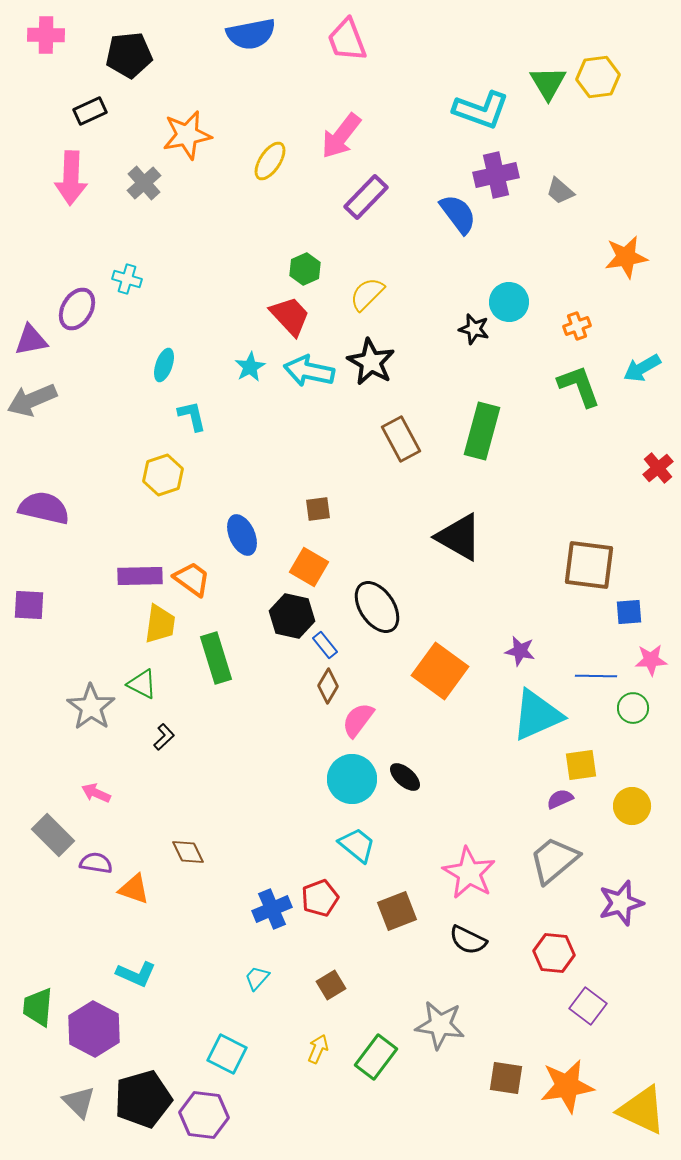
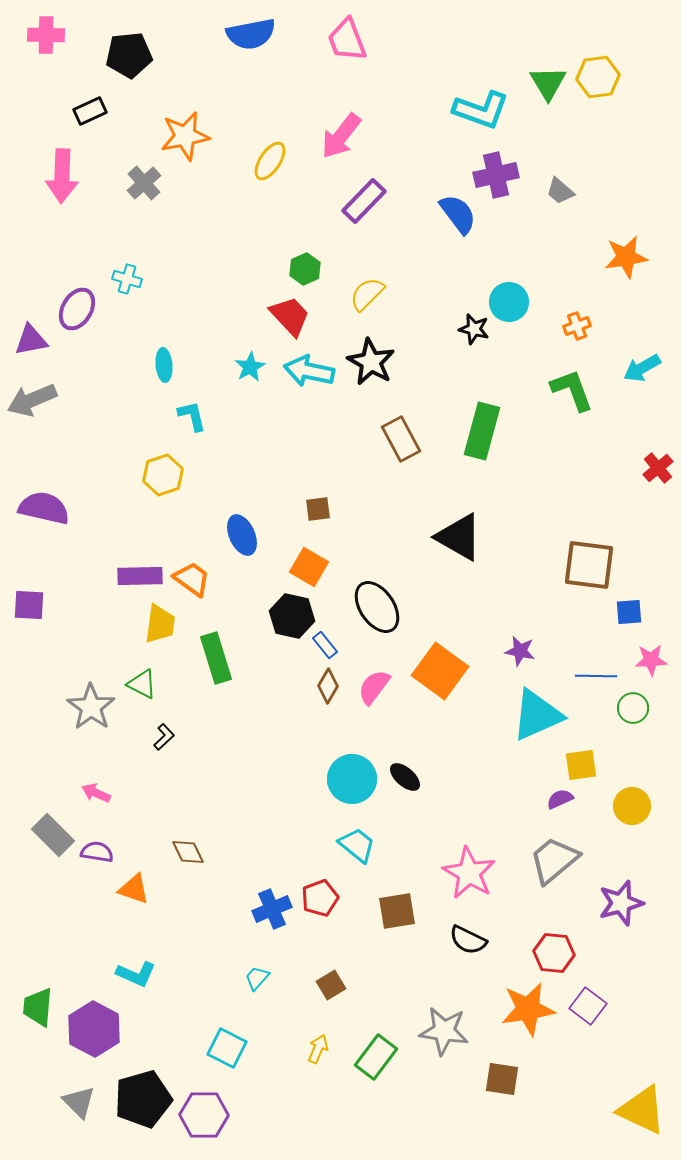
orange star at (187, 135): moved 2 px left, 1 px down
pink arrow at (71, 178): moved 9 px left, 2 px up
purple rectangle at (366, 197): moved 2 px left, 4 px down
cyan ellipse at (164, 365): rotated 24 degrees counterclockwise
green L-shape at (579, 386): moved 7 px left, 4 px down
pink semicircle at (358, 720): moved 16 px right, 33 px up
purple semicircle at (96, 863): moved 1 px right, 11 px up
brown square at (397, 911): rotated 12 degrees clockwise
gray star at (440, 1025): moved 4 px right, 6 px down
cyan square at (227, 1054): moved 6 px up
brown square at (506, 1078): moved 4 px left, 1 px down
orange star at (567, 1086): moved 39 px left, 77 px up
purple hexagon at (204, 1115): rotated 6 degrees counterclockwise
